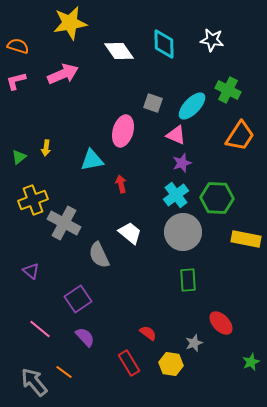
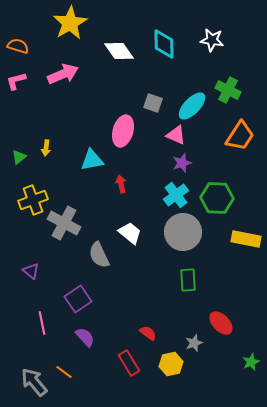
yellow star: rotated 20 degrees counterclockwise
pink line: moved 2 px right, 6 px up; rotated 40 degrees clockwise
yellow hexagon: rotated 20 degrees counterclockwise
